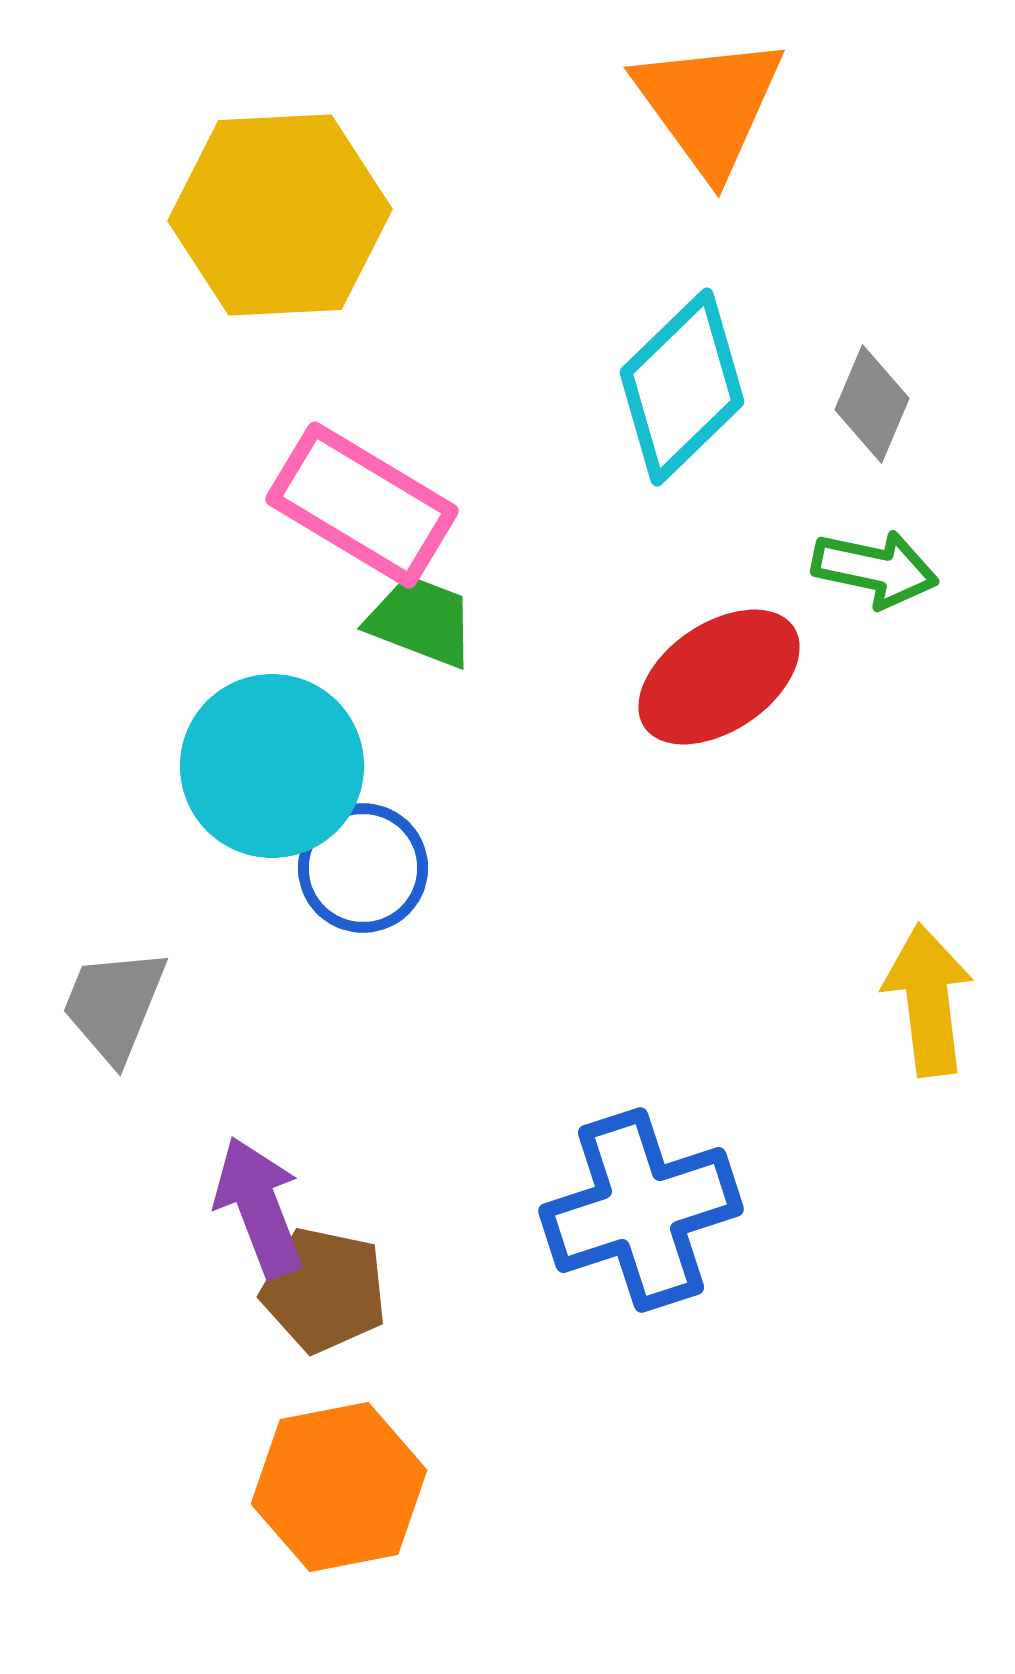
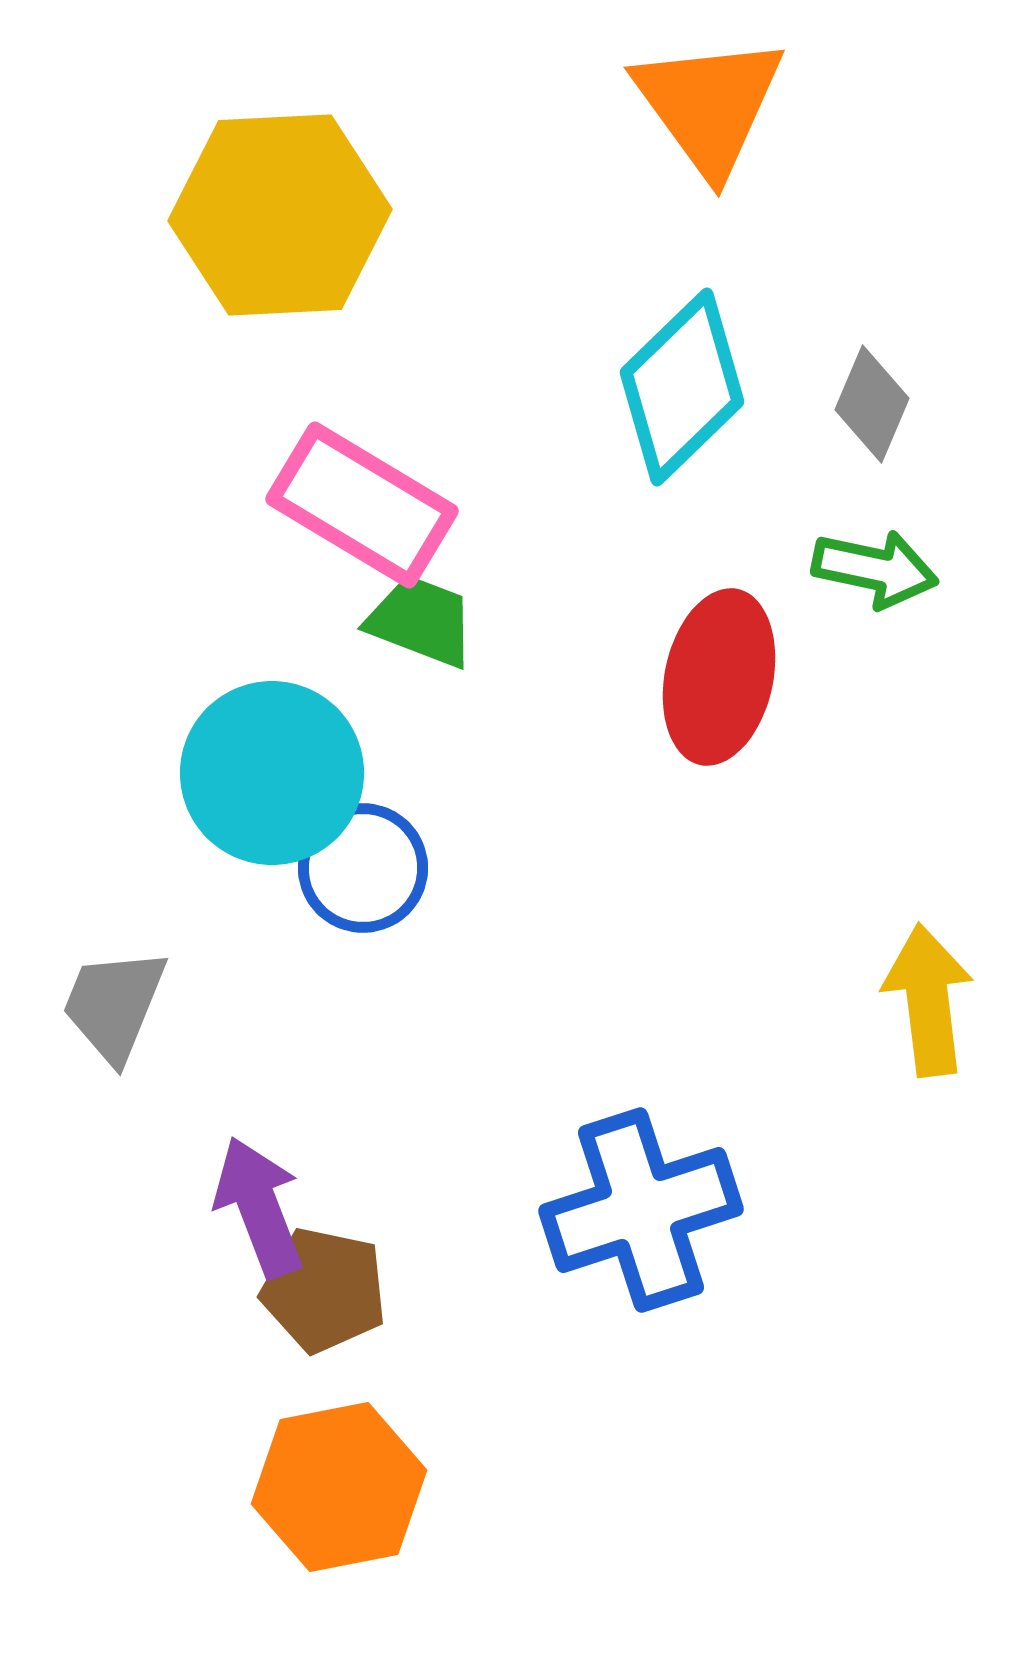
red ellipse: rotated 44 degrees counterclockwise
cyan circle: moved 7 px down
